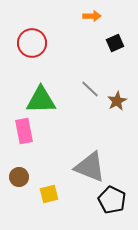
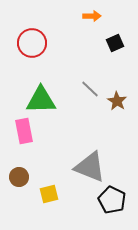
brown star: rotated 12 degrees counterclockwise
